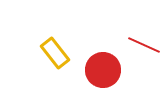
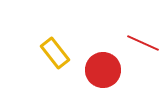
red line: moved 1 px left, 2 px up
